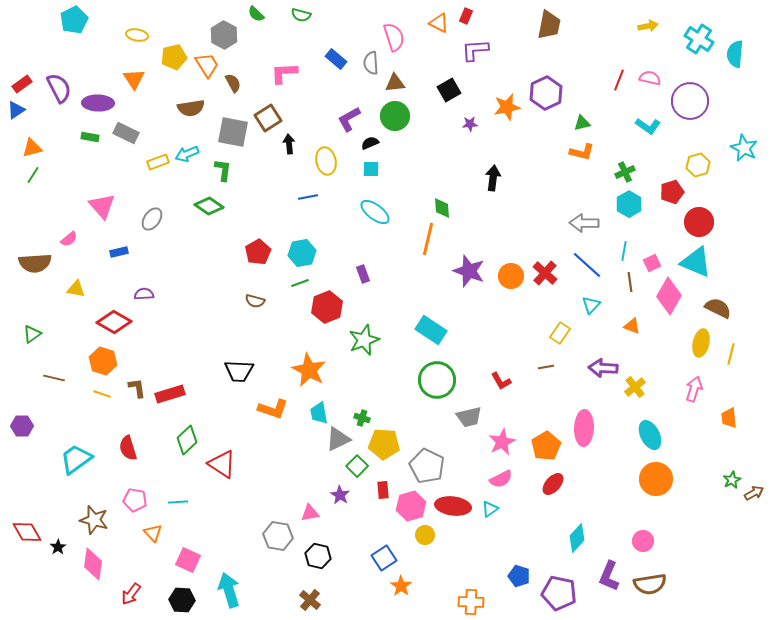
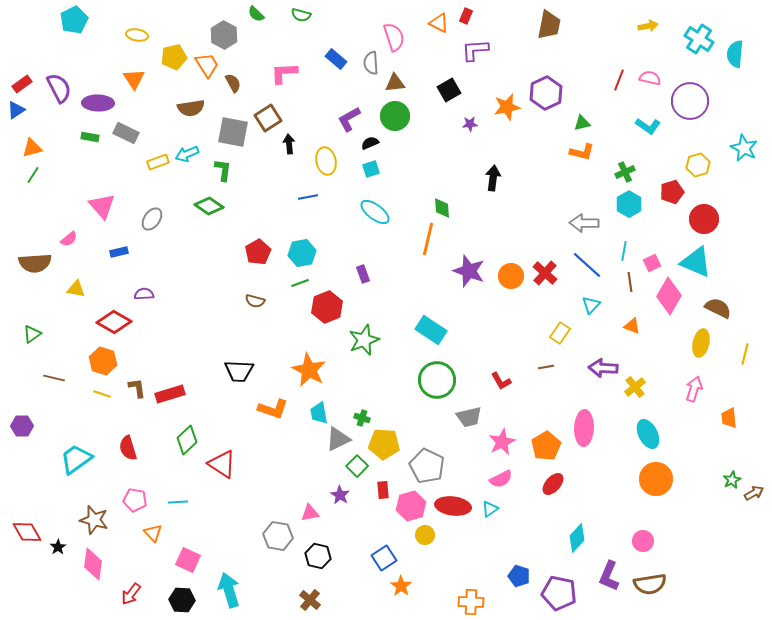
cyan square at (371, 169): rotated 18 degrees counterclockwise
red circle at (699, 222): moved 5 px right, 3 px up
yellow line at (731, 354): moved 14 px right
cyan ellipse at (650, 435): moved 2 px left, 1 px up
